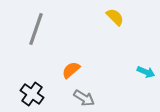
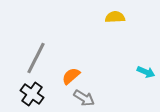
yellow semicircle: rotated 48 degrees counterclockwise
gray line: moved 29 px down; rotated 8 degrees clockwise
orange semicircle: moved 6 px down
